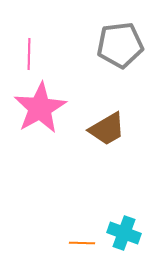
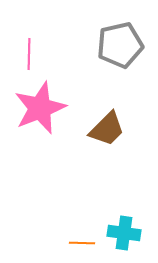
gray pentagon: rotated 6 degrees counterclockwise
pink star: rotated 8 degrees clockwise
brown trapezoid: rotated 15 degrees counterclockwise
cyan cross: rotated 12 degrees counterclockwise
